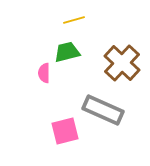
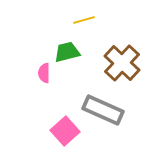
yellow line: moved 10 px right
pink square: rotated 28 degrees counterclockwise
